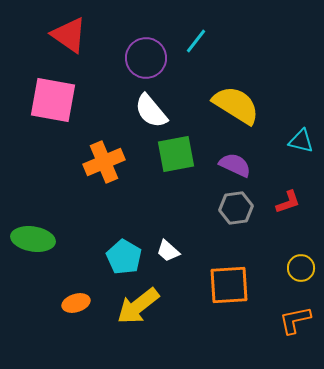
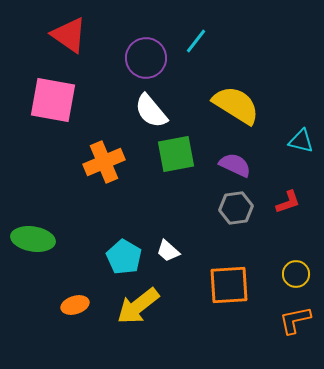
yellow circle: moved 5 px left, 6 px down
orange ellipse: moved 1 px left, 2 px down
